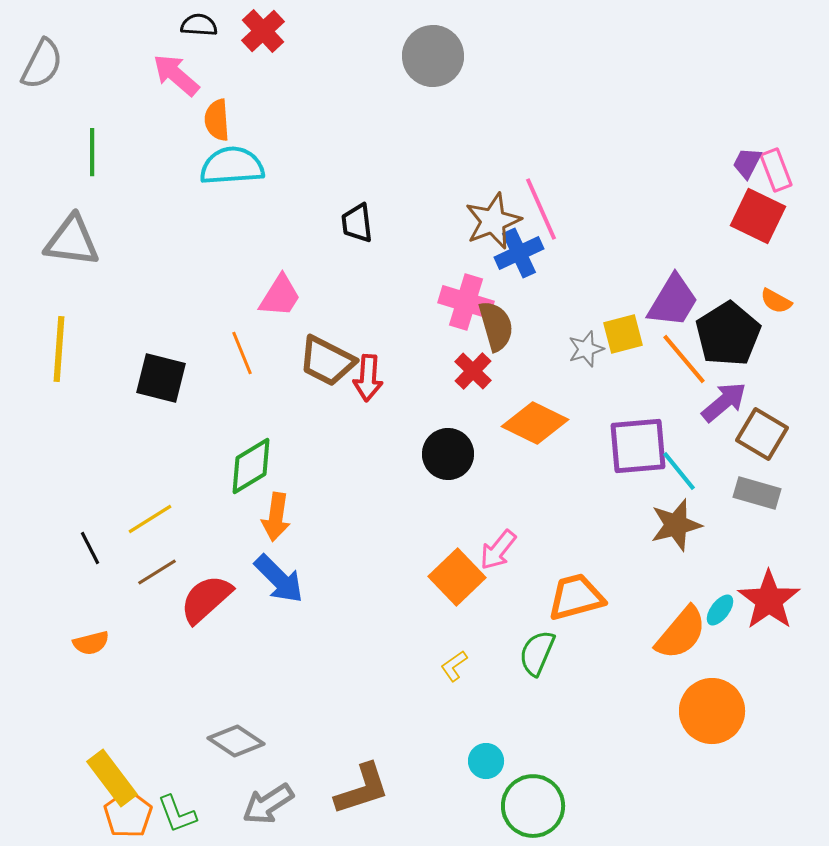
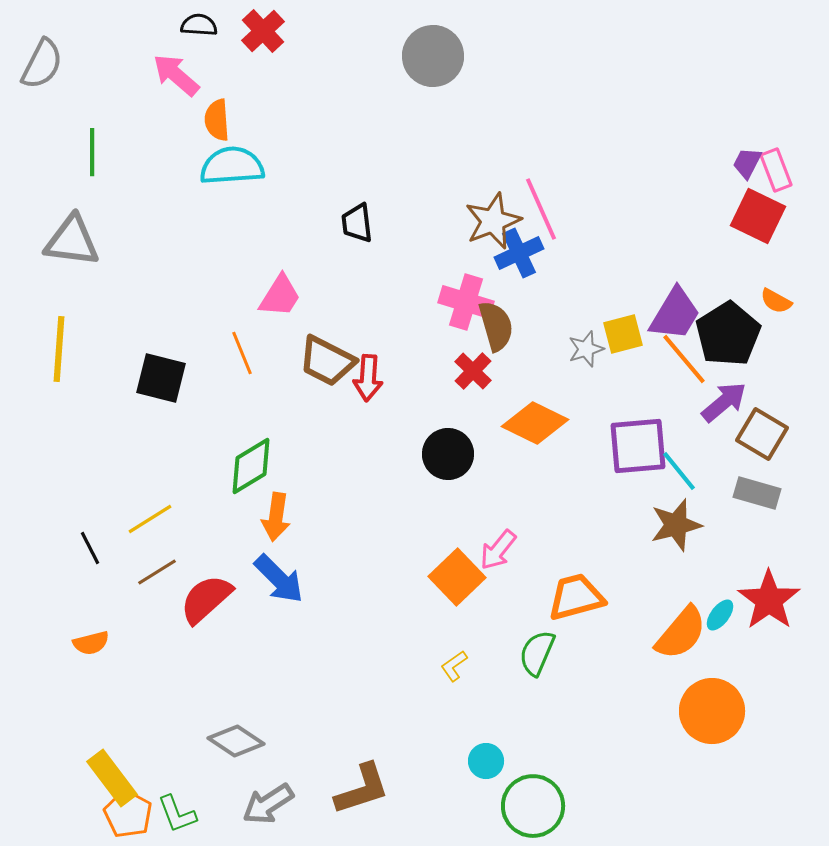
purple trapezoid at (673, 301): moved 2 px right, 13 px down
cyan ellipse at (720, 610): moved 5 px down
orange pentagon at (128, 814): rotated 9 degrees counterclockwise
